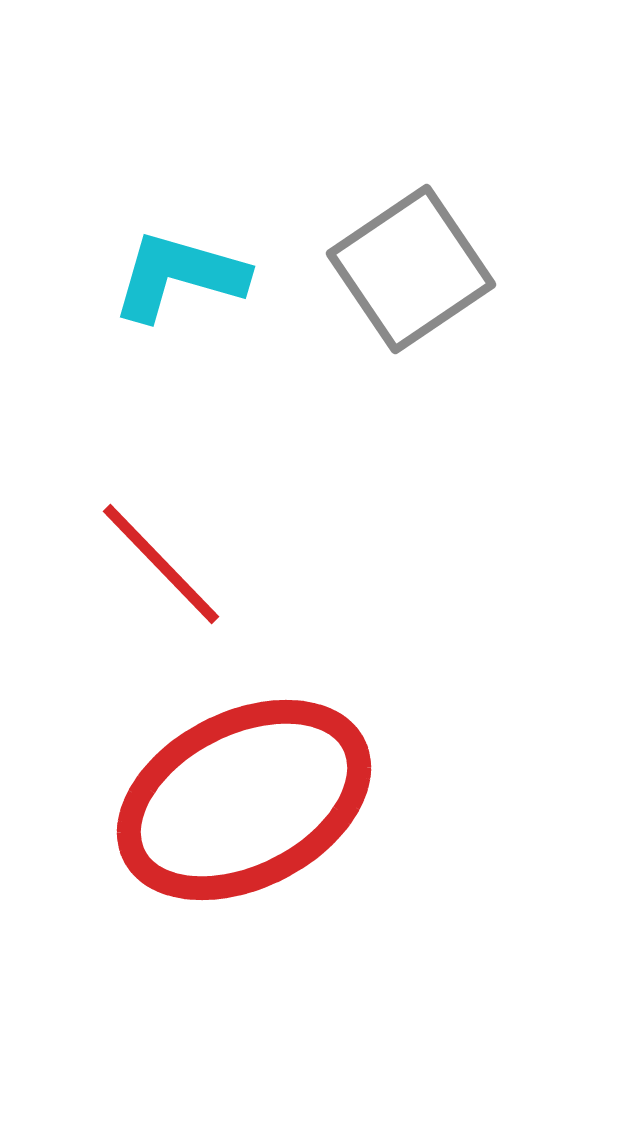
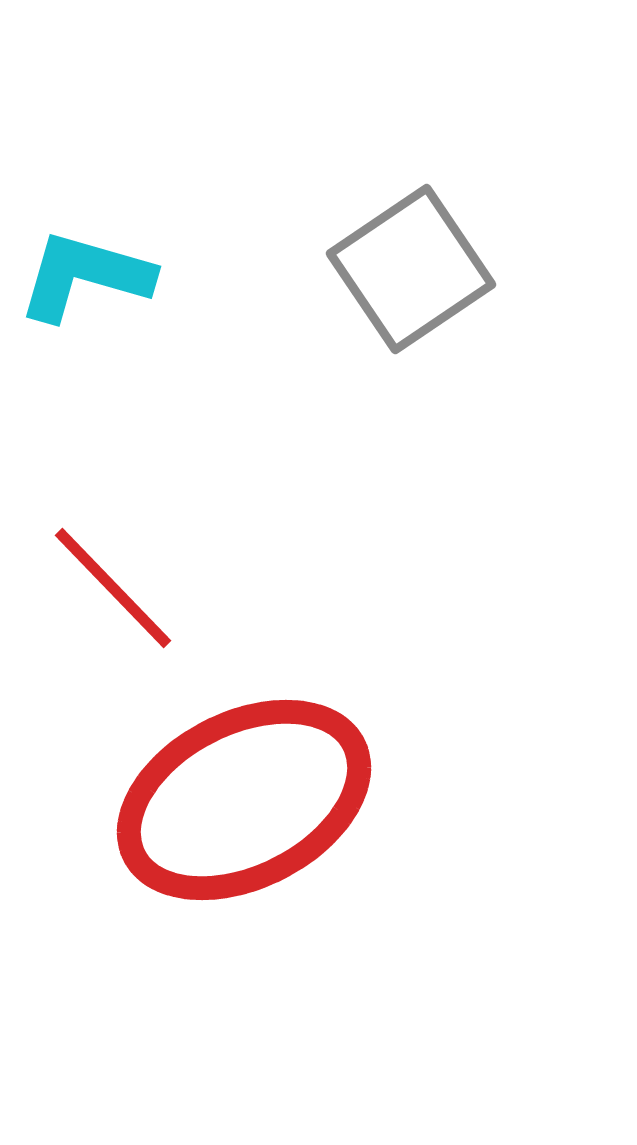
cyan L-shape: moved 94 px left
red line: moved 48 px left, 24 px down
